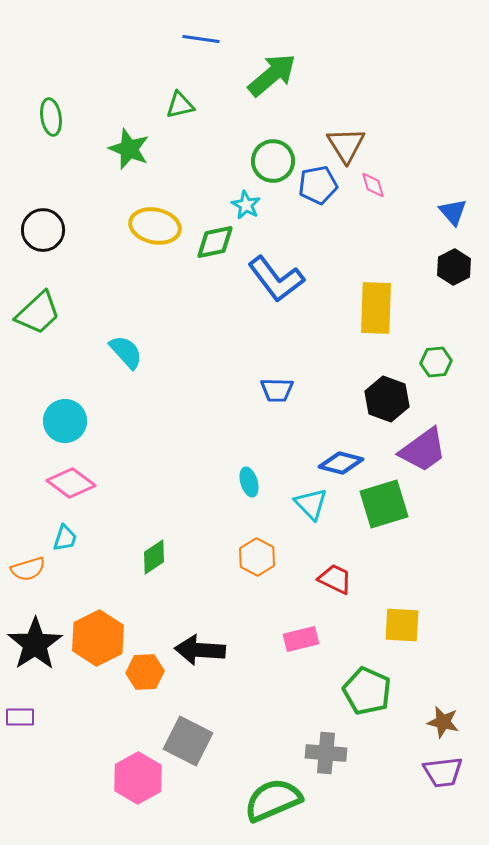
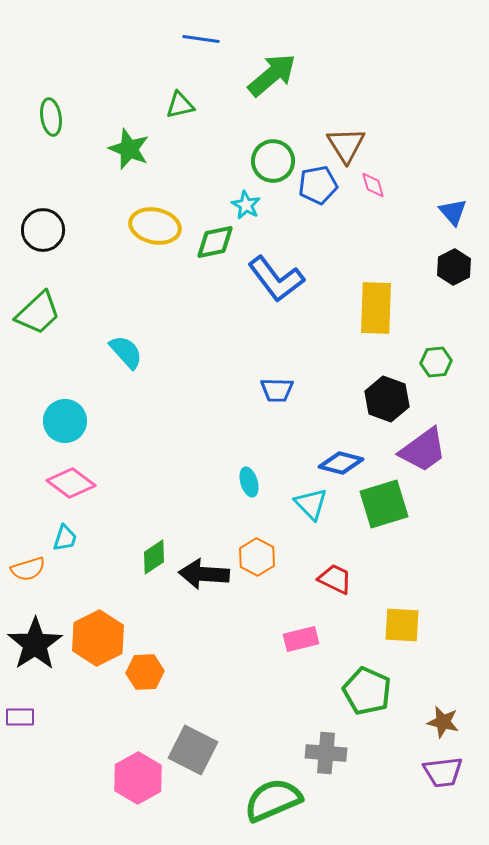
black arrow at (200, 650): moved 4 px right, 76 px up
gray square at (188, 741): moved 5 px right, 9 px down
